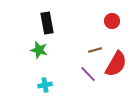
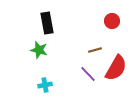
red semicircle: moved 4 px down
